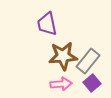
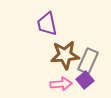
brown star: moved 2 px right, 1 px up
gray rectangle: rotated 15 degrees counterclockwise
purple square: moved 7 px left, 3 px up
